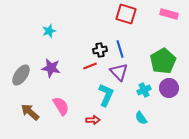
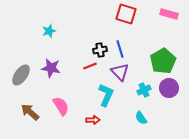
purple triangle: moved 1 px right
